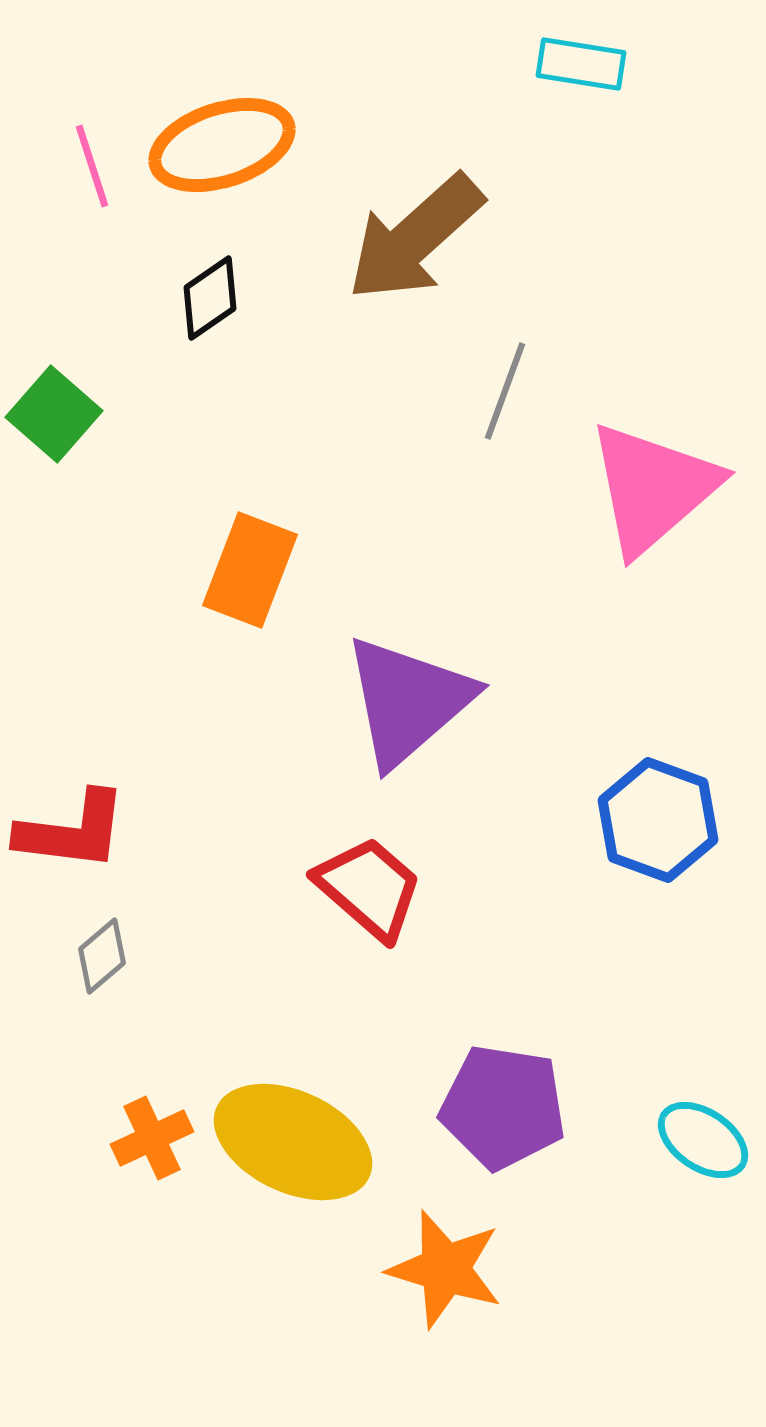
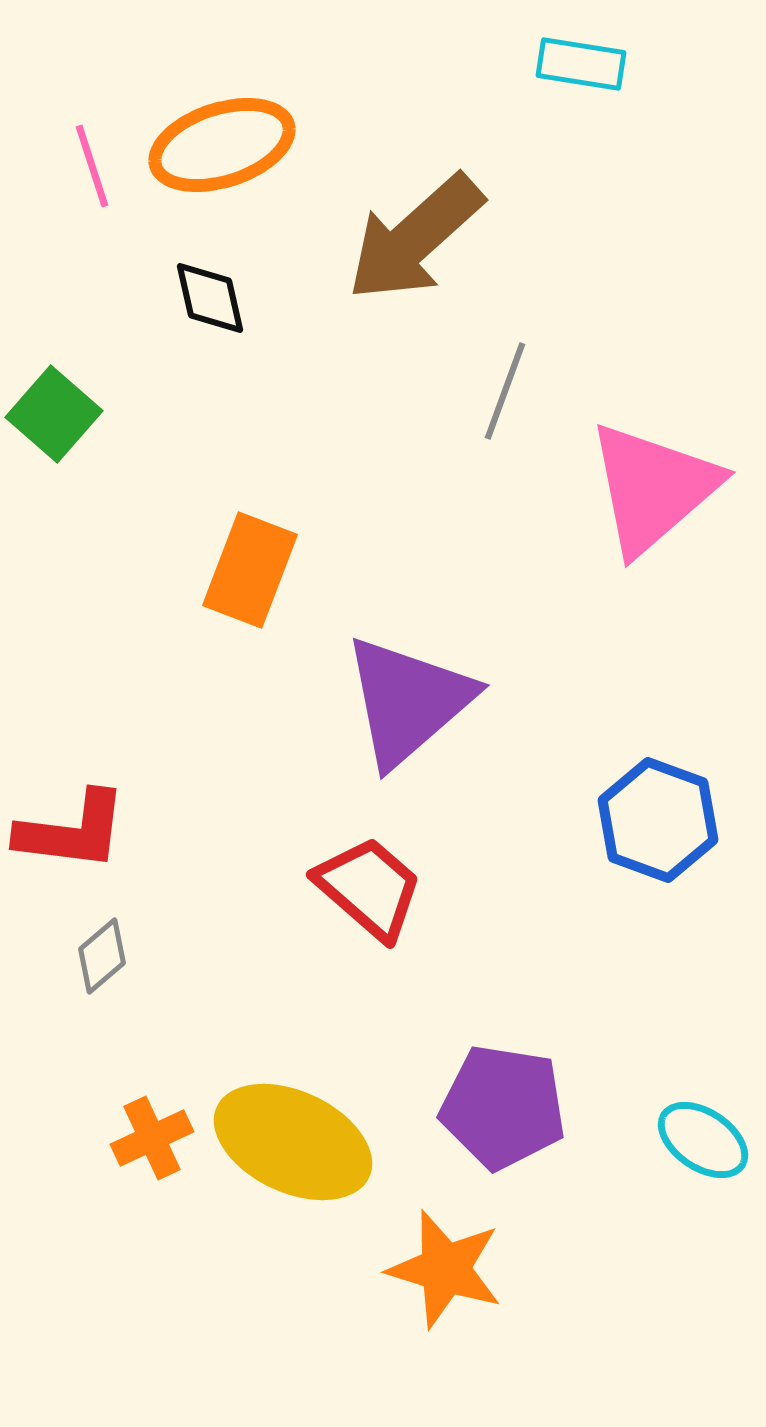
black diamond: rotated 68 degrees counterclockwise
